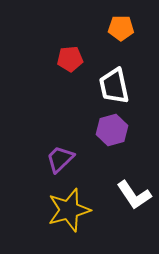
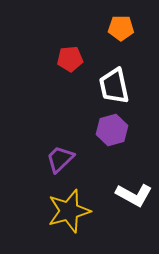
white L-shape: rotated 27 degrees counterclockwise
yellow star: moved 1 px down
